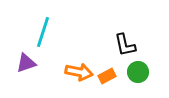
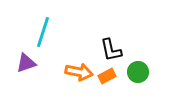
black L-shape: moved 14 px left, 5 px down
